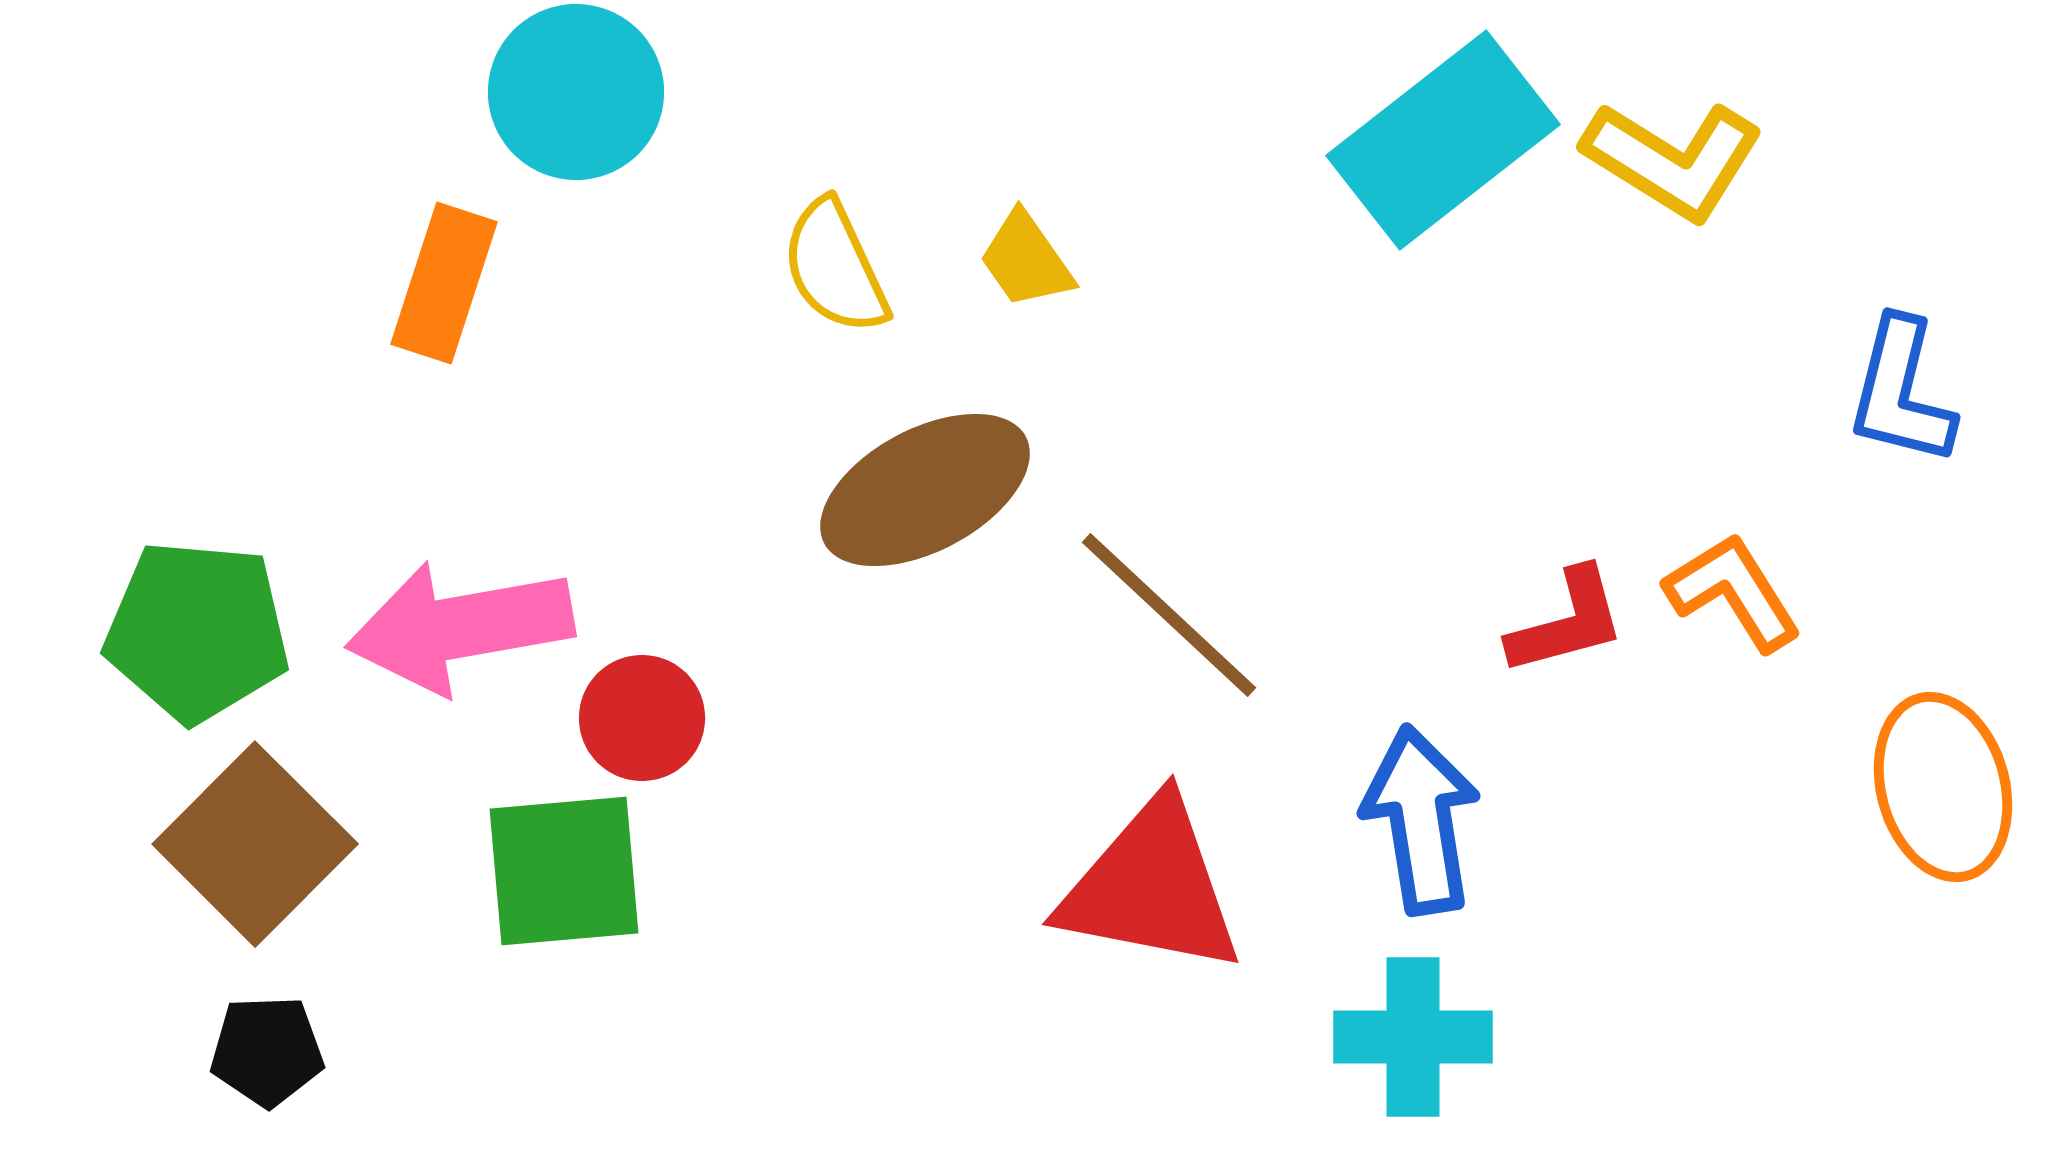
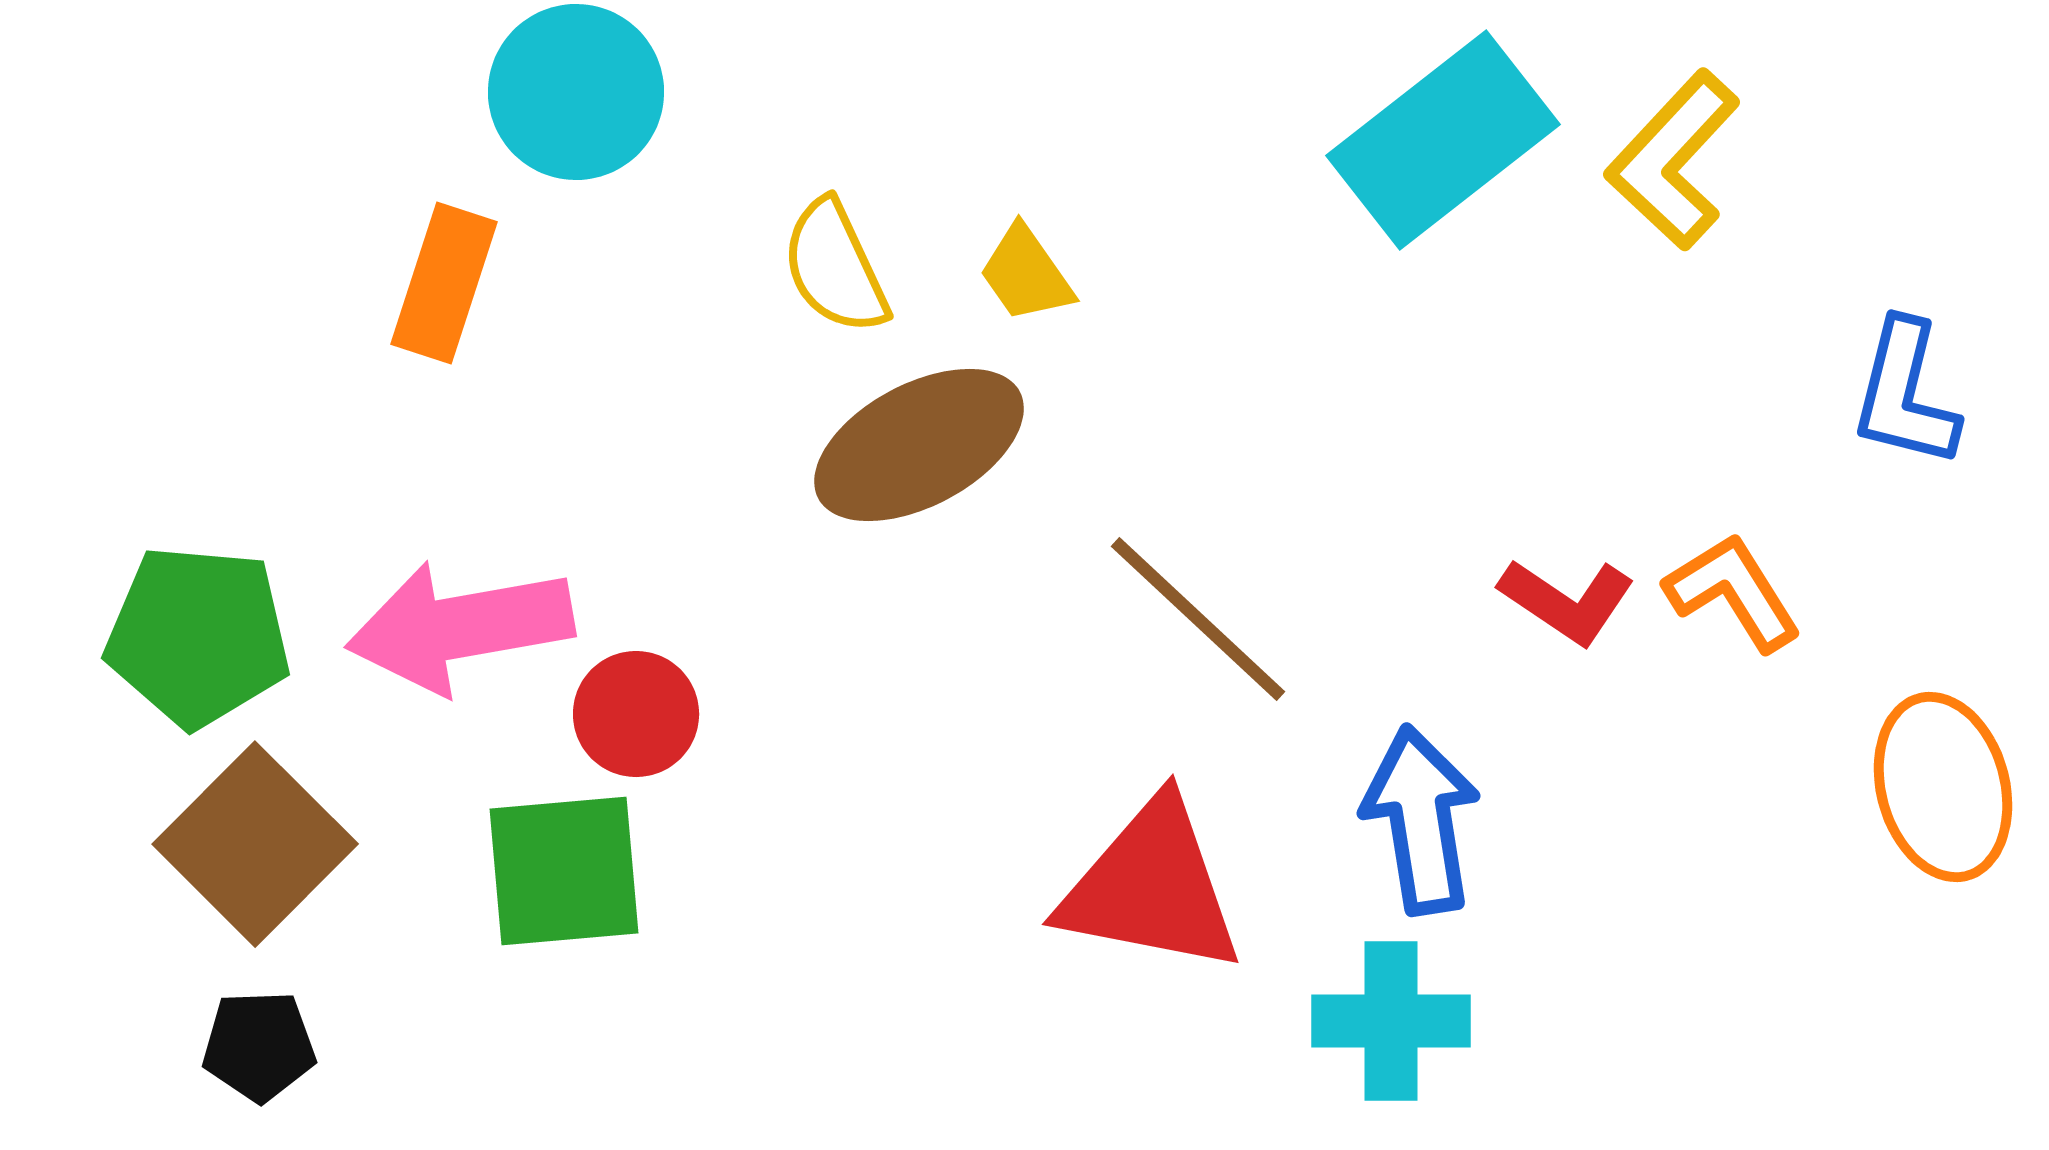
yellow L-shape: rotated 101 degrees clockwise
yellow trapezoid: moved 14 px down
blue L-shape: moved 4 px right, 2 px down
brown ellipse: moved 6 px left, 45 px up
brown line: moved 29 px right, 4 px down
red L-shape: moved 21 px up; rotated 49 degrees clockwise
green pentagon: moved 1 px right, 5 px down
red circle: moved 6 px left, 4 px up
cyan cross: moved 22 px left, 16 px up
black pentagon: moved 8 px left, 5 px up
